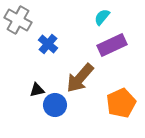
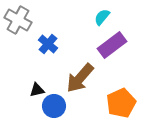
purple rectangle: rotated 12 degrees counterclockwise
blue circle: moved 1 px left, 1 px down
